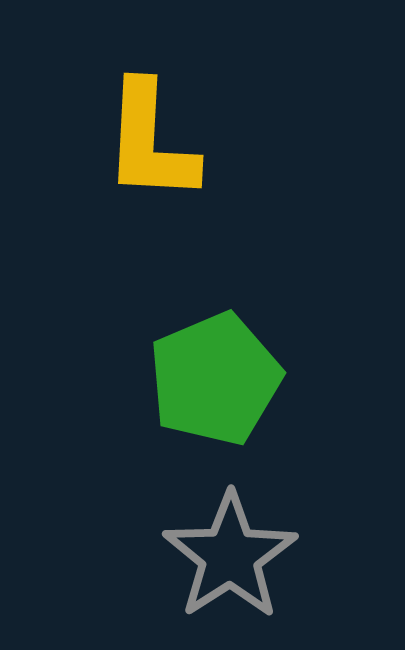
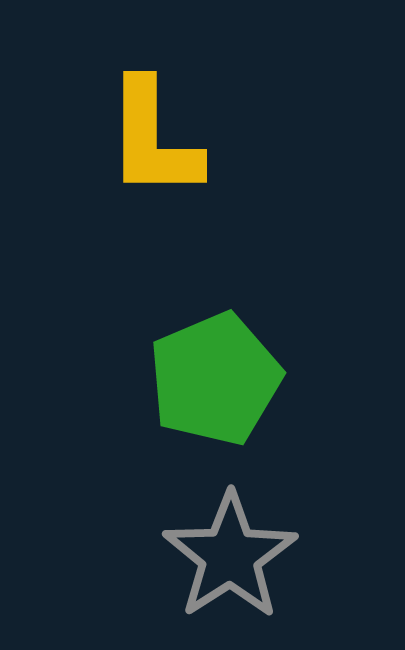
yellow L-shape: moved 3 px right, 3 px up; rotated 3 degrees counterclockwise
